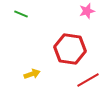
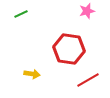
green line: rotated 48 degrees counterclockwise
red hexagon: moved 1 px left
yellow arrow: rotated 28 degrees clockwise
